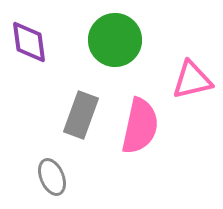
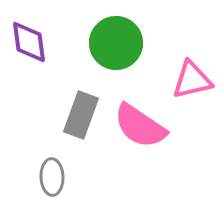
green circle: moved 1 px right, 3 px down
pink semicircle: rotated 112 degrees clockwise
gray ellipse: rotated 21 degrees clockwise
